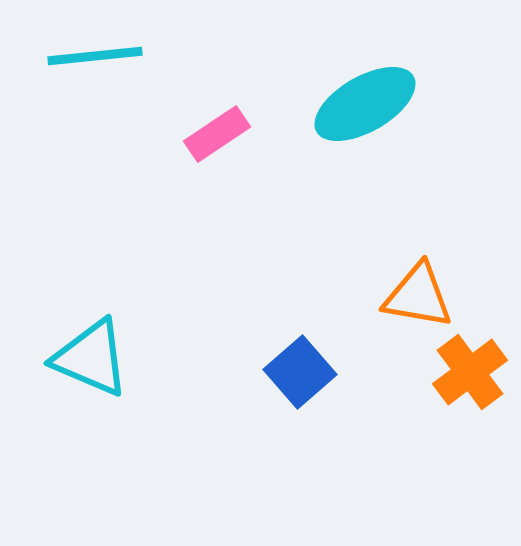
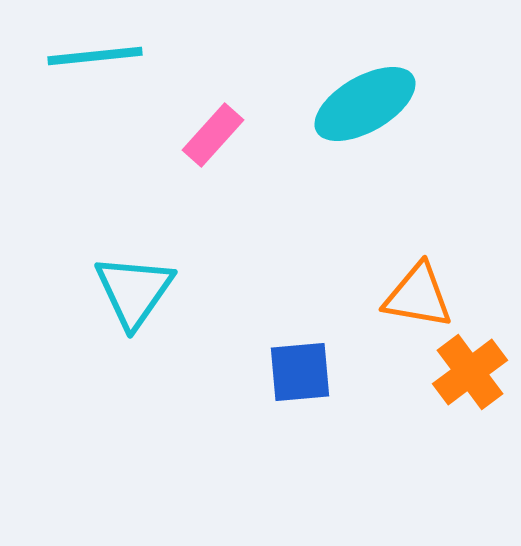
pink rectangle: moved 4 px left, 1 px down; rotated 14 degrees counterclockwise
cyan triangle: moved 43 px right, 67 px up; rotated 42 degrees clockwise
blue square: rotated 36 degrees clockwise
